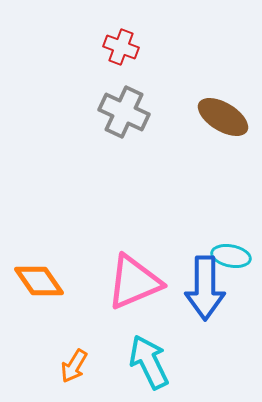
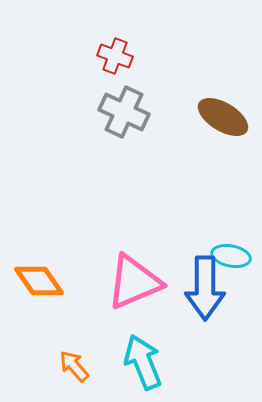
red cross: moved 6 px left, 9 px down
cyan arrow: moved 6 px left; rotated 4 degrees clockwise
orange arrow: rotated 108 degrees clockwise
